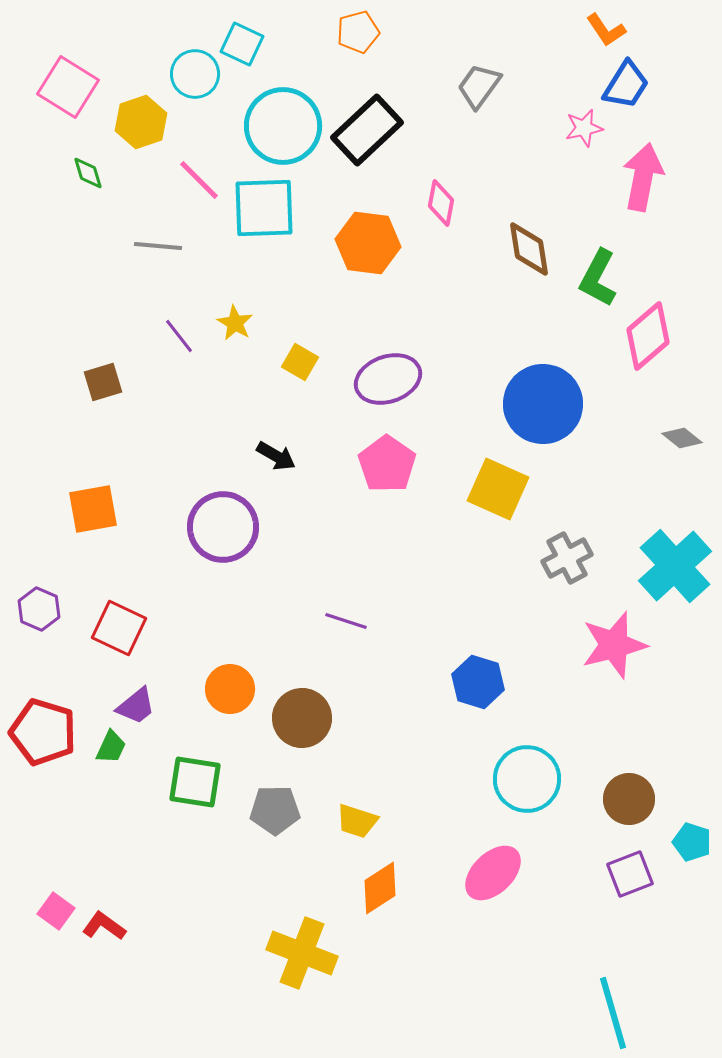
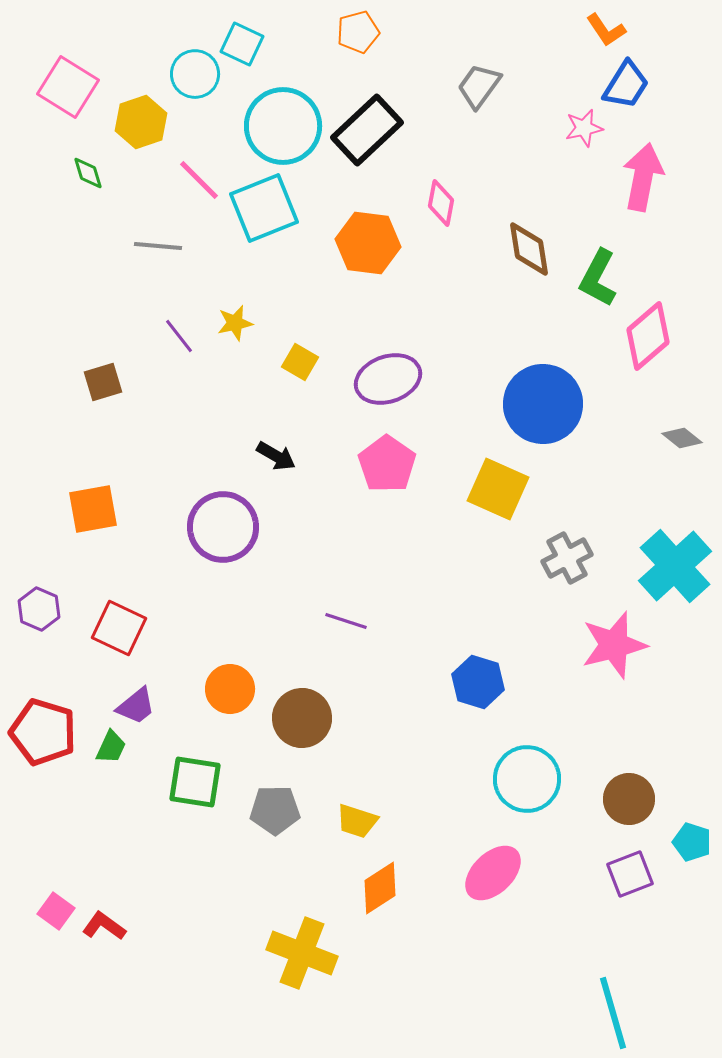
cyan square at (264, 208): rotated 20 degrees counterclockwise
yellow star at (235, 323): rotated 30 degrees clockwise
